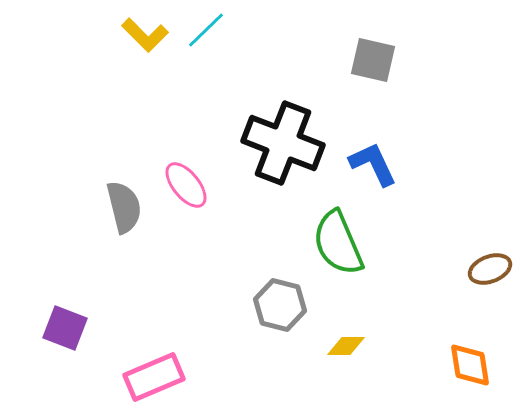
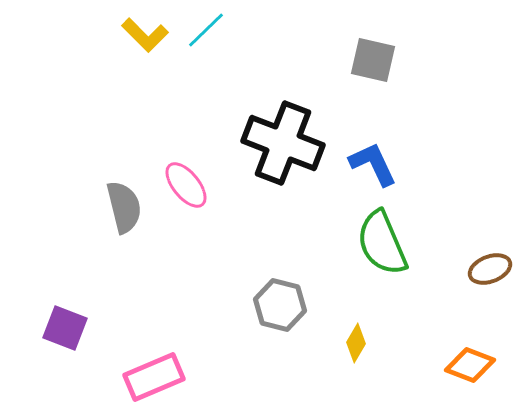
green semicircle: moved 44 px right
yellow diamond: moved 10 px right, 3 px up; rotated 60 degrees counterclockwise
orange diamond: rotated 60 degrees counterclockwise
